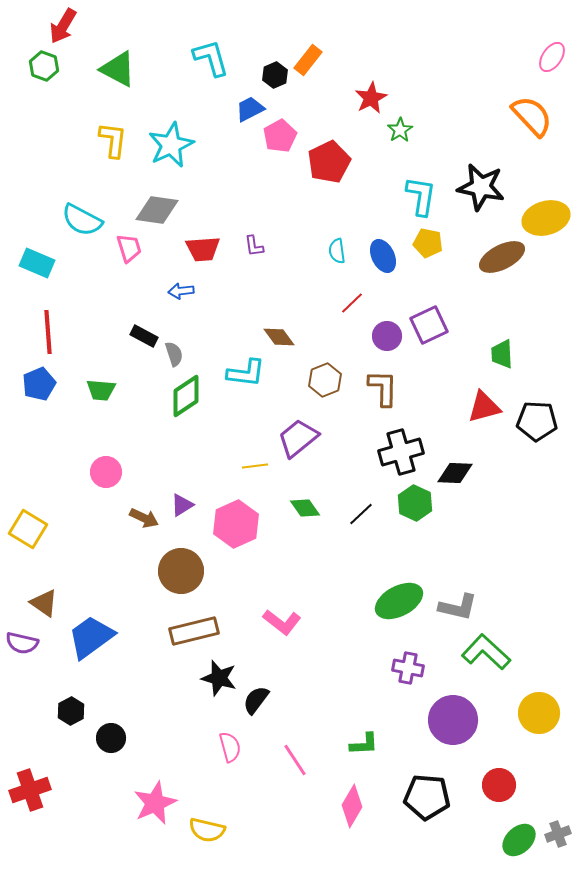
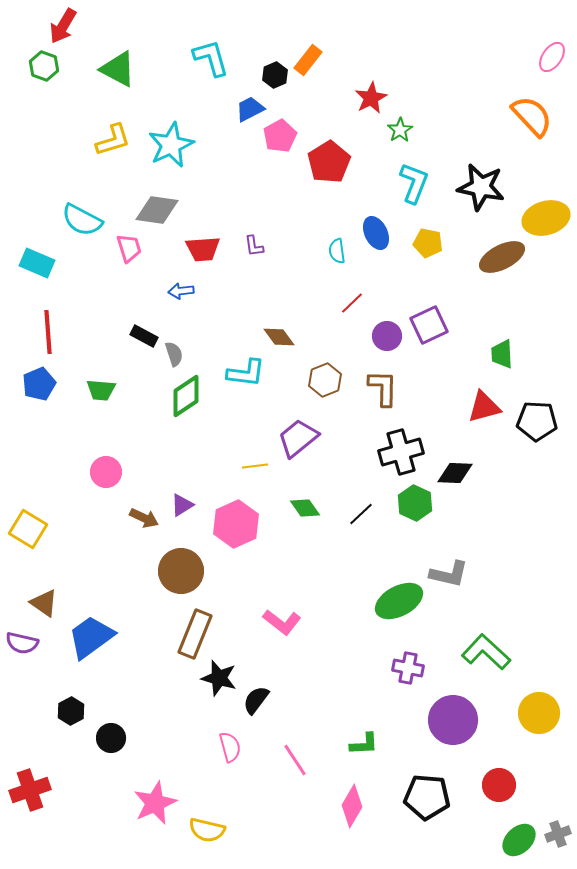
yellow L-shape at (113, 140): rotated 66 degrees clockwise
red pentagon at (329, 162): rotated 6 degrees counterclockwise
cyan L-shape at (421, 196): moved 7 px left, 13 px up; rotated 12 degrees clockwise
blue ellipse at (383, 256): moved 7 px left, 23 px up
gray L-shape at (458, 607): moved 9 px left, 33 px up
brown rectangle at (194, 631): moved 1 px right, 3 px down; rotated 54 degrees counterclockwise
